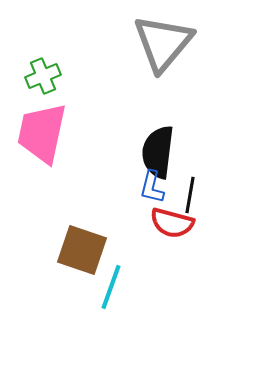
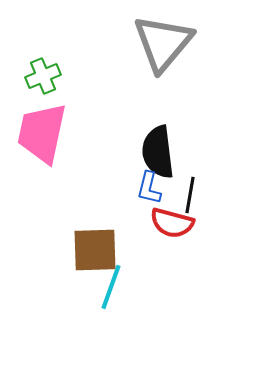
black semicircle: rotated 14 degrees counterclockwise
blue L-shape: moved 3 px left, 1 px down
brown square: moved 13 px right; rotated 21 degrees counterclockwise
